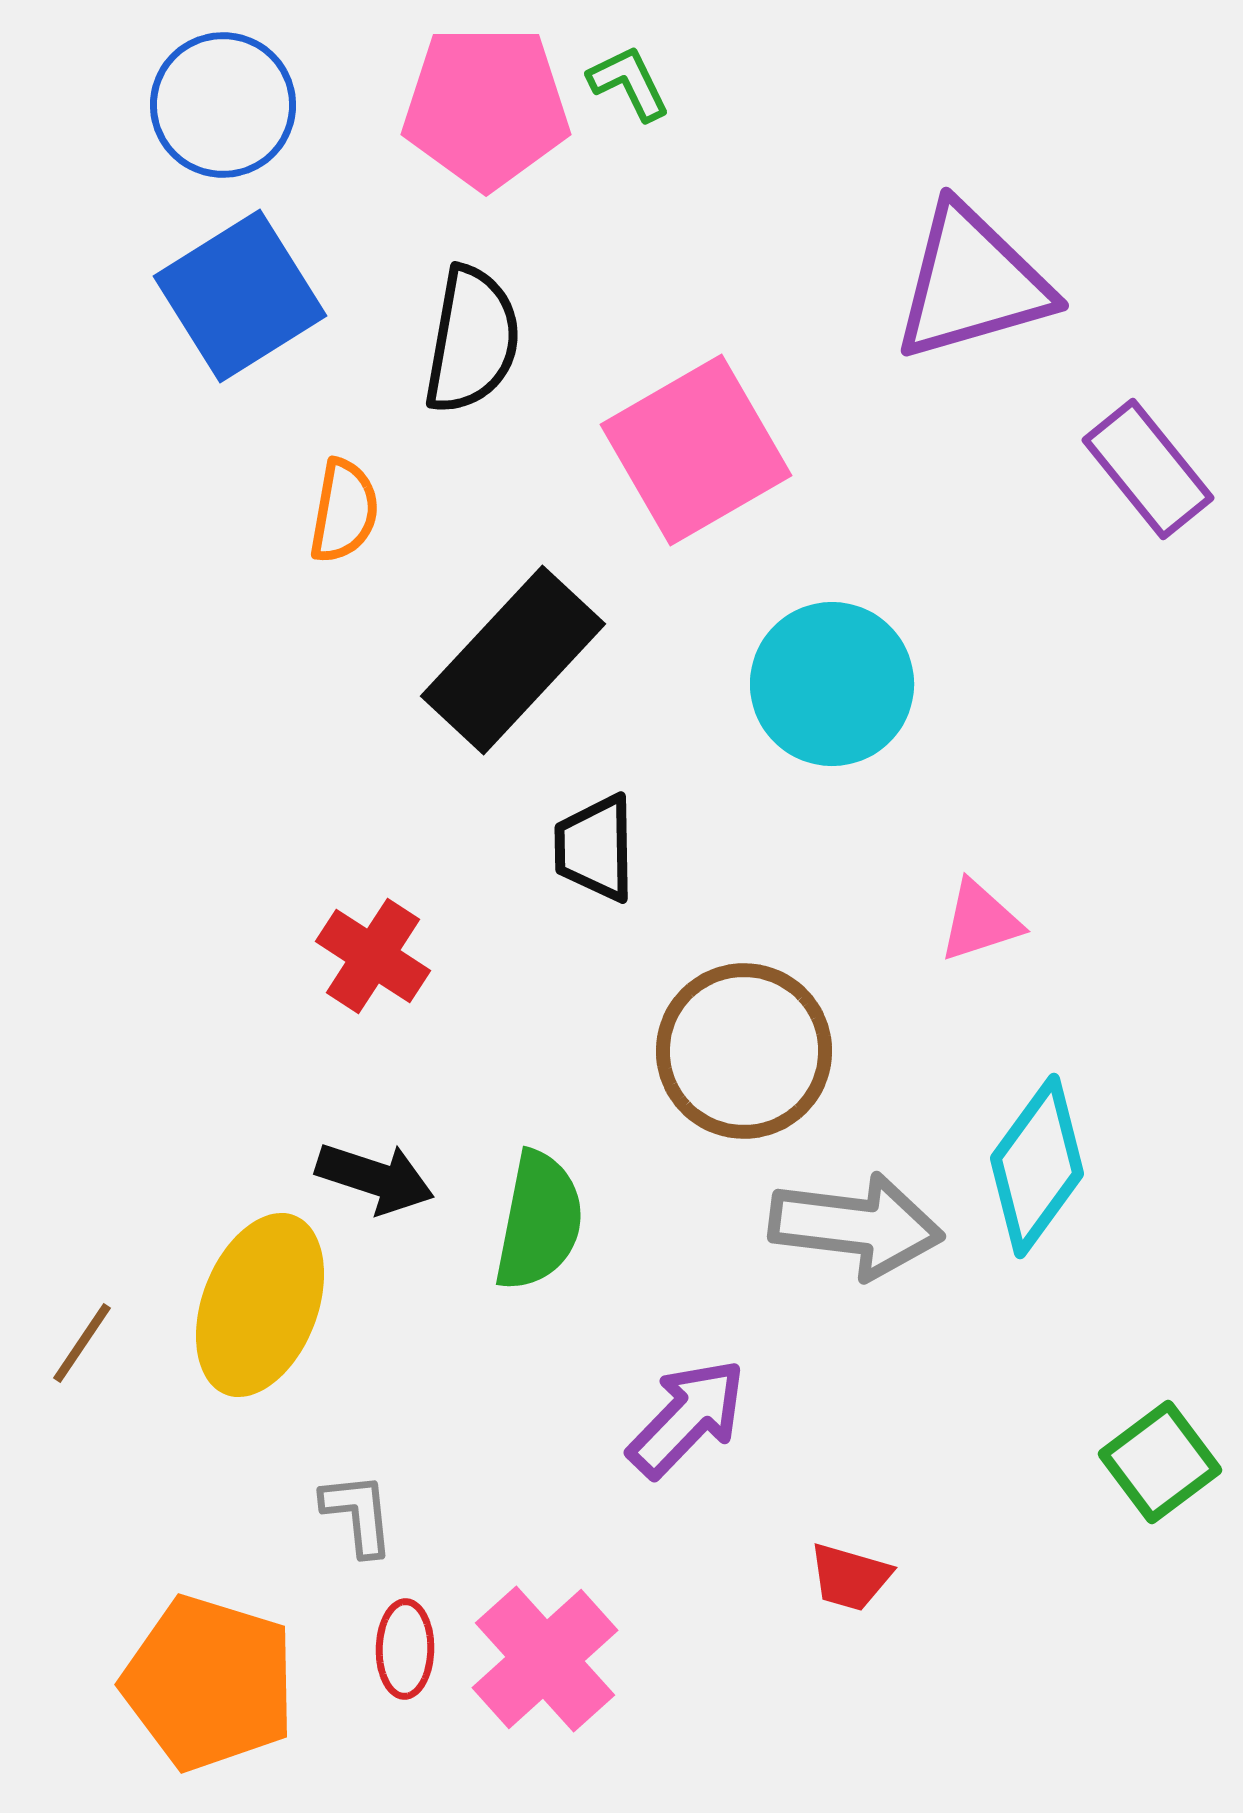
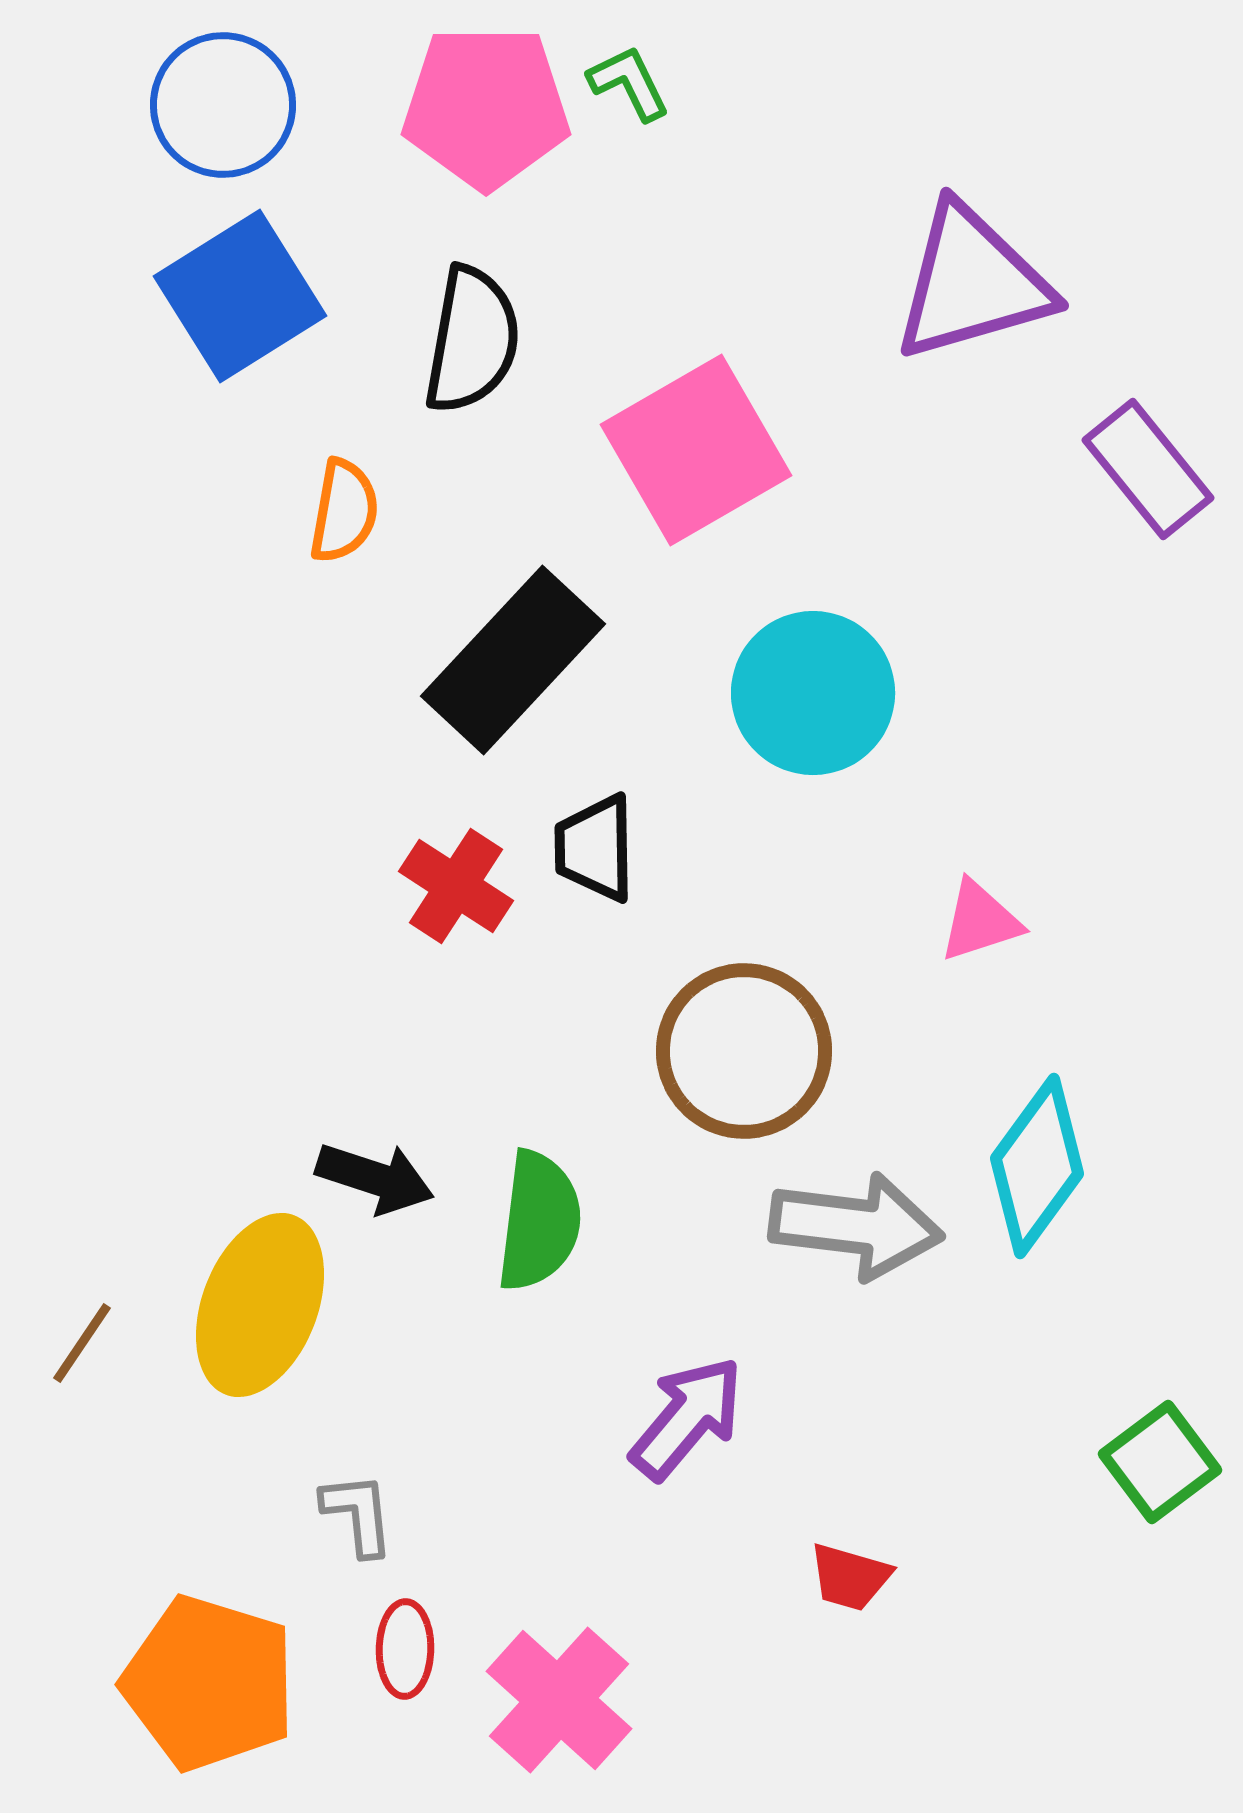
cyan circle: moved 19 px left, 9 px down
red cross: moved 83 px right, 70 px up
green semicircle: rotated 4 degrees counterclockwise
purple arrow: rotated 4 degrees counterclockwise
pink cross: moved 14 px right, 41 px down; rotated 6 degrees counterclockwise
